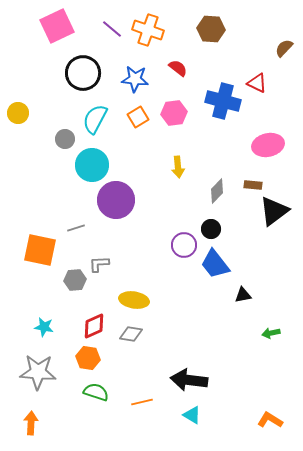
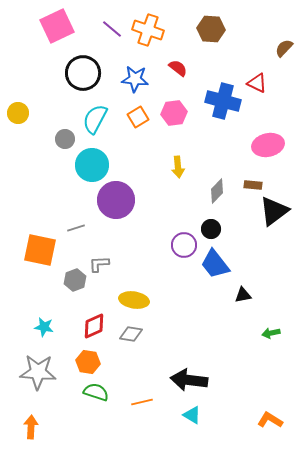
gray hexagon at (75, 280): rotated 15 degrees counterclockwise
orange hexagon at (88, 358): moved 4 px down
orange arrow at (31, 423): moved 4 px down
